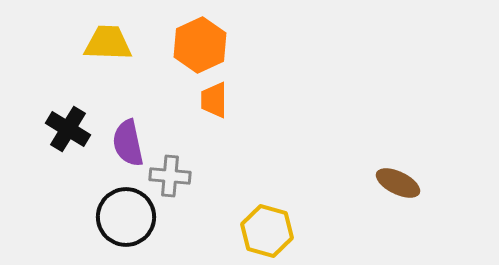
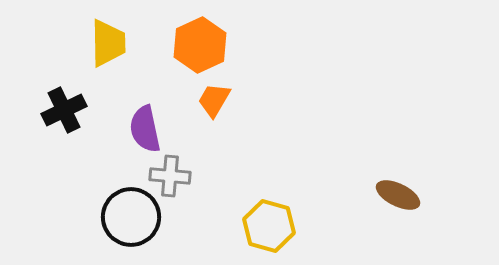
yellow trapezoid: rotated 87 degrees clockwise
orange trapezoid: rotated 30 degrees clockwise
black cross: moved 4 px left, 19 px up; rotated 33 degrees clockwise
purple semicircle: moved 17 px right, 14 px up
brown ellipse: moved 12 px down
black circle: moved 5 px right
yellow hexagon: moved 2 px right, 5 px up
